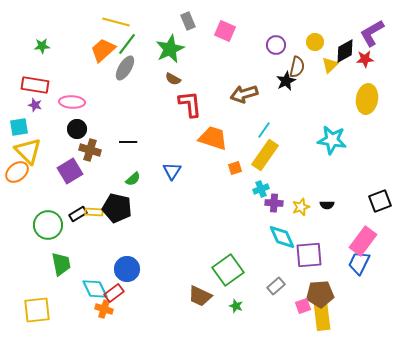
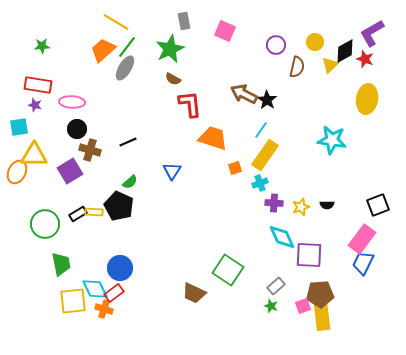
gray rectangle at (188, 21): moved 4 px left; rotated 12 degrees clockwise
yellow line at (116, 22): rotated 16 degrees clockwise
green line at (127, 44): moved 3 px down
red star at (365, 59): rotated 24 degrees clockwise
black star at (286, 81): moved 19 px left, 19 px down; rotated 12 degrees counterclockwise
red rectangle at (35, 85): moved 3 px right
brown arrow at (244, 94): rotated 44 degrees clockwise
cyan line at (264, 130): moved 3 px left
black line at (128, 142): rotated 24 degrees counterclockwise
yellow triangle at (28, 151): moved 6 px right, 4 px down; rotated 44 degrees counterclockwise
orange ellipse at (17, 172): rotated 25 degrees counterclockwise
green semicircle at (133, 179): moved 3 px left, 3 px down
cyan cross at (261, 189): moved 1 px left, 6 px up
black square at (380, 201): moved 2 px left, 4 px down
black pentagon at (117, 208): moved 2 px right, 2 px up; rotated 12 degrees clockwise
green circle at (48, 225): moved 3 px left, 1 px up
pink rectangle at (363, 241): moved 1 px left, 2 px up
purple square at (309, 255): rotated 8 degrees clockwise
blue trapezoid at (359, 263): moved 4 px right
blue circle at (127, 269): moved 7 px left, 1 px up
green square at (228, 270): rotated 20 degrees counterclockwise
brown trapezoid at (200, 296): moved 6 px left, 3 px up
green star at (236, 306): moved 35 px right
yellow square at (37, 310): moved 36 px right, 9 px up
